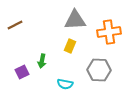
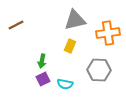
gray triangle: rotated 10 degrees counterclockwise
brown line: moved 1 px right
orange cross: moved 1 px left, 1 px down
purple square: moved 21 px right, 7 px down
